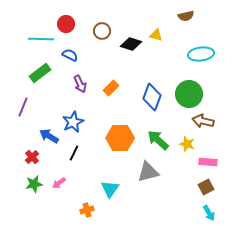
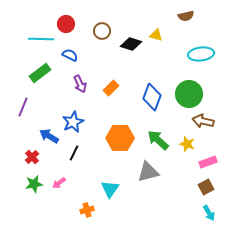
pink rectangle: rotated 24 degrees counterclockwise
